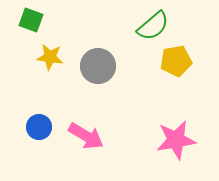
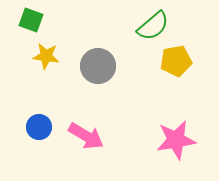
yellow star: moved 4 px left, 1 px up
